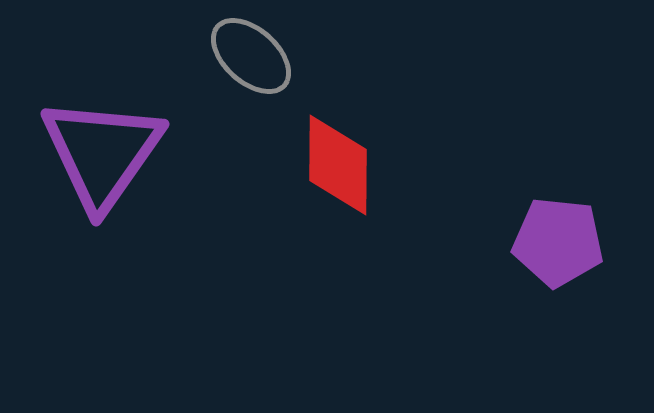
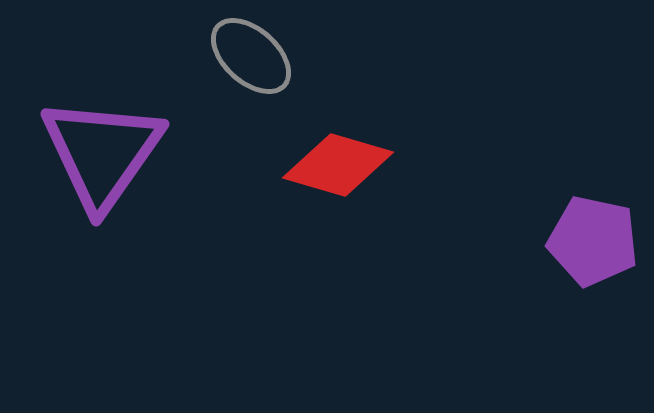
red diamond: rotated 74 degrees counterclockwise
purple pentagon: moved 35 px right, 1 px up; rotated 6 degrees clockwise
